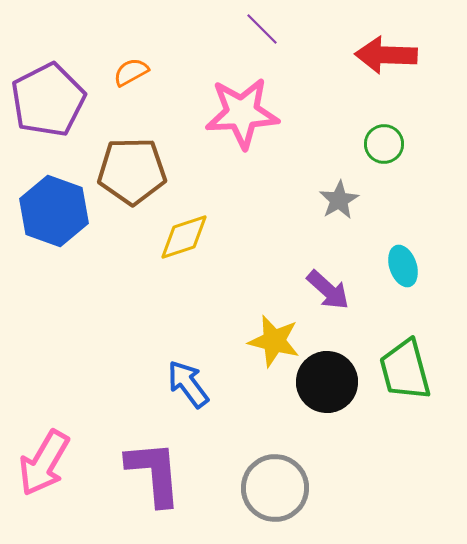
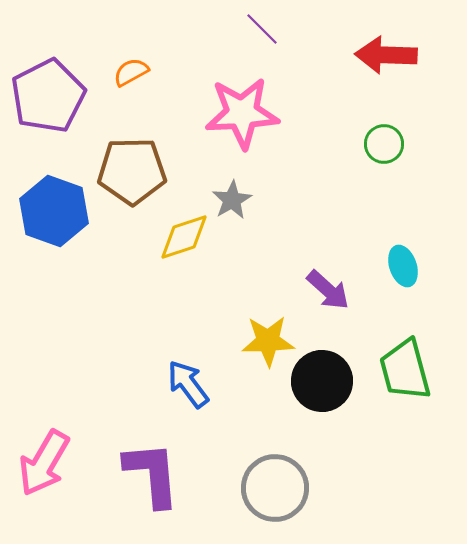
purple pentagon: moved 4 px up
gray star: moved 107 px left
yellow star: moved 6 px left; rotated 16 degrees counterclockwise
black circle: moved 5 px left, 1 px up
purple L-shape: moved 2 px left, 1 px down
